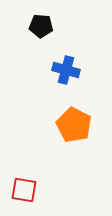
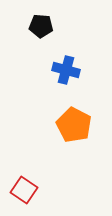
red square: rotated 24 degrees clockwise
